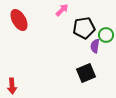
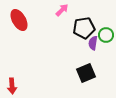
purple semicircle: moved 2 px left, 3 px up
